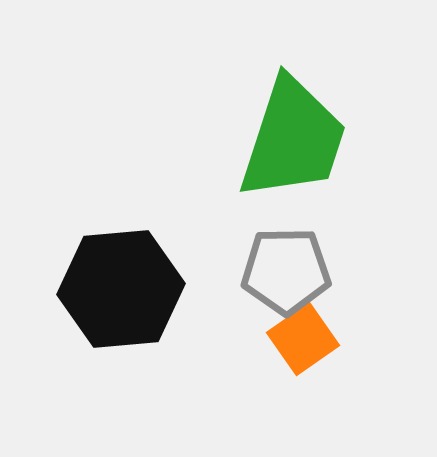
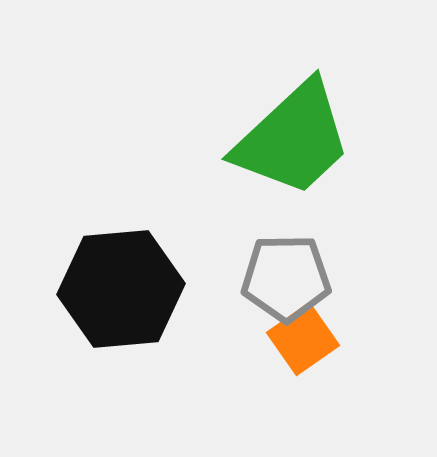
green trapezoid: rotated 29 degrees clockwise
gray pentagon: moved 7 px down
